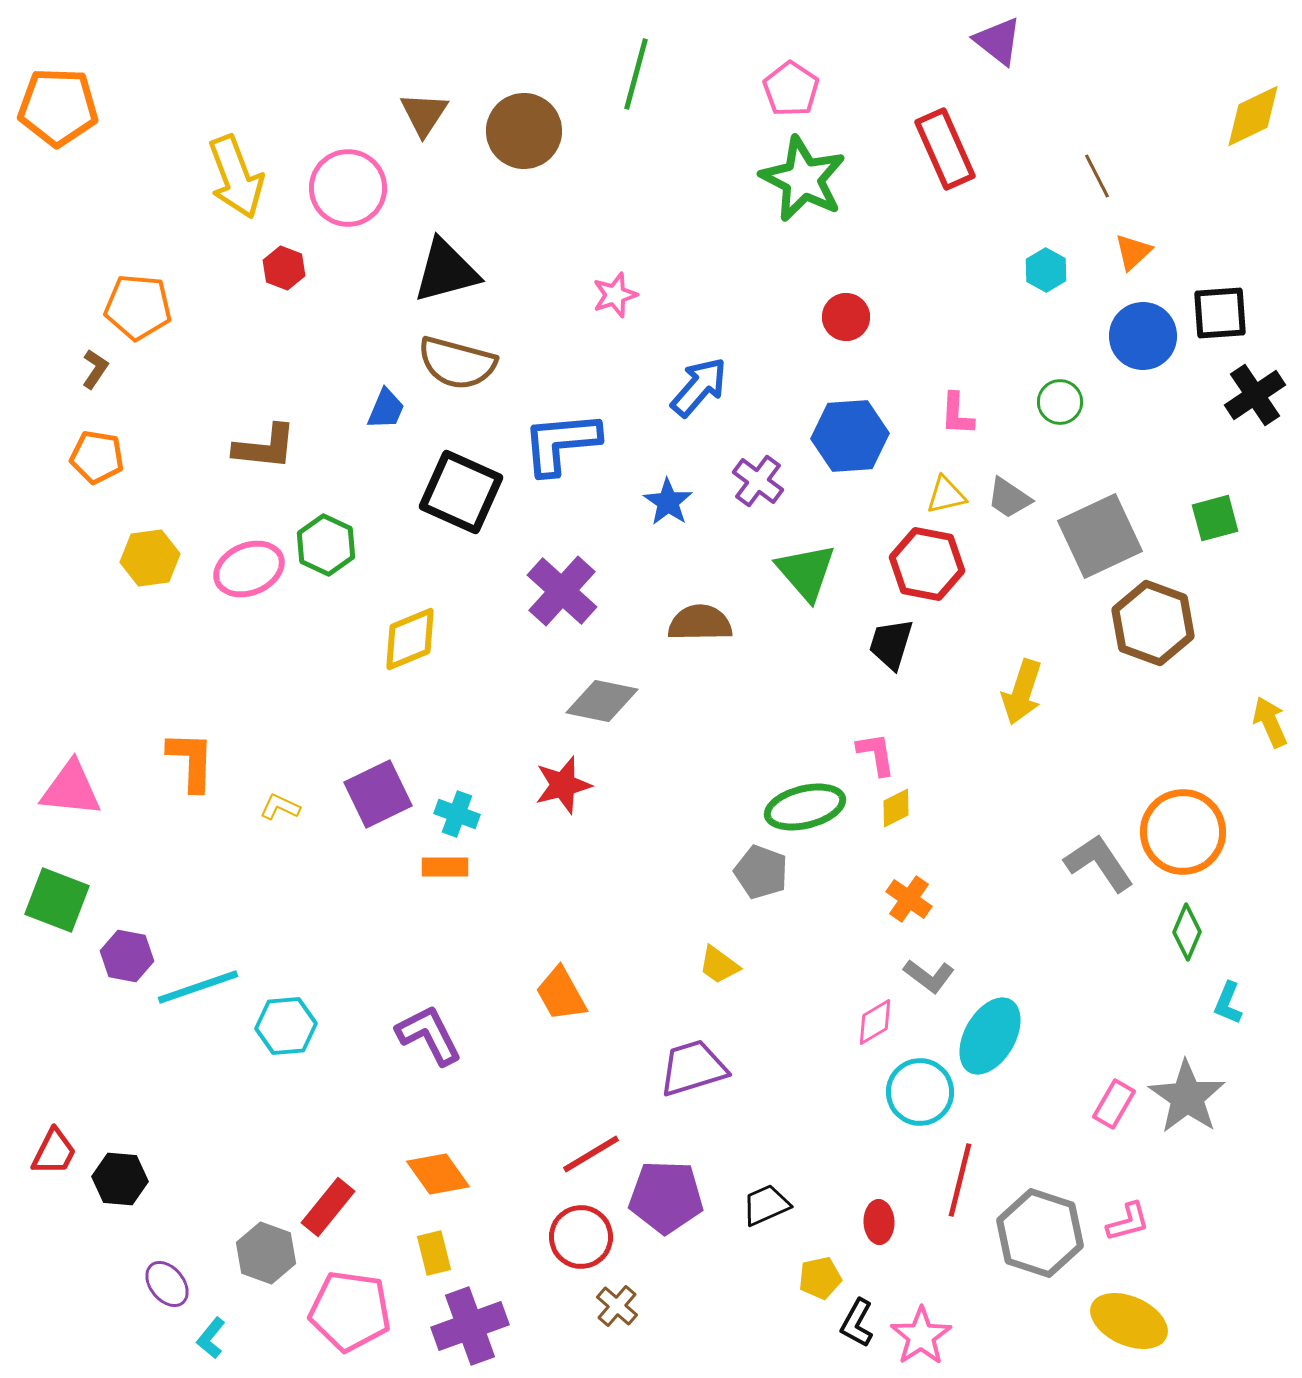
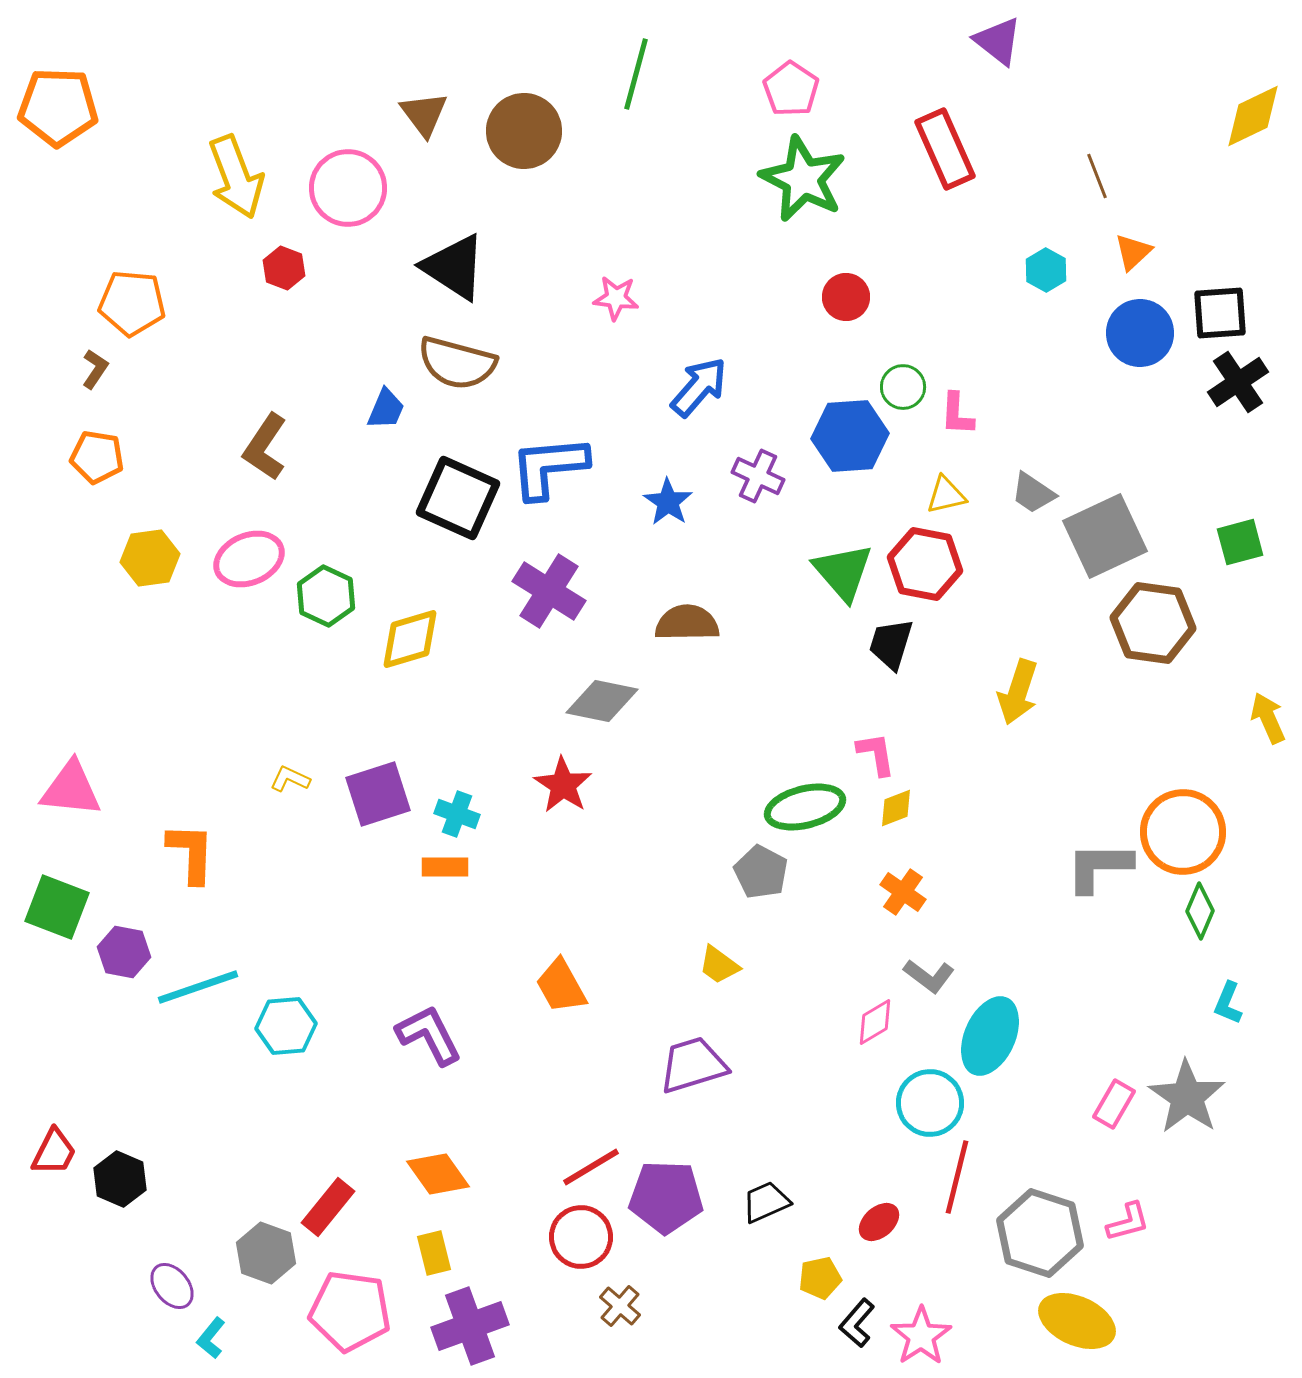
brown triangle at (424, 114): rotated 10 degrees counterclockwise
brown line at (1097, 176): rotated 6 degrees clockwise
black triangle at (446, 271): moved 8 px right, 4 px up; rotated 48 degrees clockwise
pink star at (615, 295): moved 1 px right, 3 px down; rotated 24 degrees clockwise
orange pentagon at (138, 307): moved 6 px left, 4 px up
red circle at (846, 317): moved 20 px up
blue circle at (1143, 336): moved 3 px left, 3 px up
black cross at (1255, 395): moved 17 px left, 13 px up
green circle at (1060, 402): moved 157 px left, 15 px up
blue L-shape at (561, 443): moved 12 px left, 24 px down
brown L-shape at (265, 447): rotated 118 degrees clockwise
purple cross at (758, 481): moved 5 px up; rotated 12 degrees counterclockwise
black square at (461, 492): moved 3 px left, 6 px down
gray trapezoid at (1009, 498): moved 24 px right, 5 px up
green square at (1215, 518): moved 25 px right, 24 px down
gray square at (1100, 536): moved 5 px right
green hexagon at (326, 545): moved 51 px down
red hexagon at (927, 564): moved 2 px left
pink ellipse at (249, 569): moved 10 px up
green triangle at (806, 572): moved 37 px right
purple cross at (562, 591): moved 13 px left; rotated 10 degrees counterclockwise
brown semicircle at (700, 623): moved 13 px left
brown hexagon at (1153, 623): rotated 12 degrees counterclockwise
yellow diamond at (410, 639): rotated 6 degrees clockwise
yellow arrow at (1022, 692): moved 4 px left
yellow arrow at (1270, 722): moved 2 px left, 4 px up
orange L-shape at (191, 761): moved 92 px down
red star at (563, 785): rotated 24 degrees counterclockwise
purple square at (378, 794): rotated 8 degrees clockwise
yellow L-shape at (280, 807): moved 10 px right, 28 px up
yellow diamond at (896, 808): rotated 6 degrees clockwise
gray L-shape at (1099, 863): moved 4 px down; rotated 56 degrees counterclockwise
gray pentagon at (761, 872): rotated 8 degrees clockwise
orange cross at (909, 899): moved 6 px left, 7 px up
green square at (57, 900): moved 7 px down
green diamond at (1187, 932): moved 13 px right, 21 px up
purple hexagon at (127, 956): moved 3 px left, 4 px up
orange trapezoid at (561, 994): moved 8 px up
cyan ellipse at (990, 1036): rotated 6 degrees counterclockwise
purple trapezoid at (693, 1068): moved 3 px up
cyan circle at (920, 1092): moved 10 px right, 11 px down
red line at (591, 1154): moved 13 px down
black hexagon at (120, 1179): rotated 18 degrees clockwise
red line at (960, 1180): moved 3 px left, 3 px up
black trapezoid at (766, 1205): moved 3 px up
red ellipse at (879, 1222): rotated 51 degrees clockwise
purple ellipse at (167, 1284): moved 5 px right, 2 px down
brown cross at (617, 1306): moved 3 px right
yellow ellipse at (1129, 1321): moved 52 px left
black L-shape at (857, 1323): rotated 12 degrees clockwise
